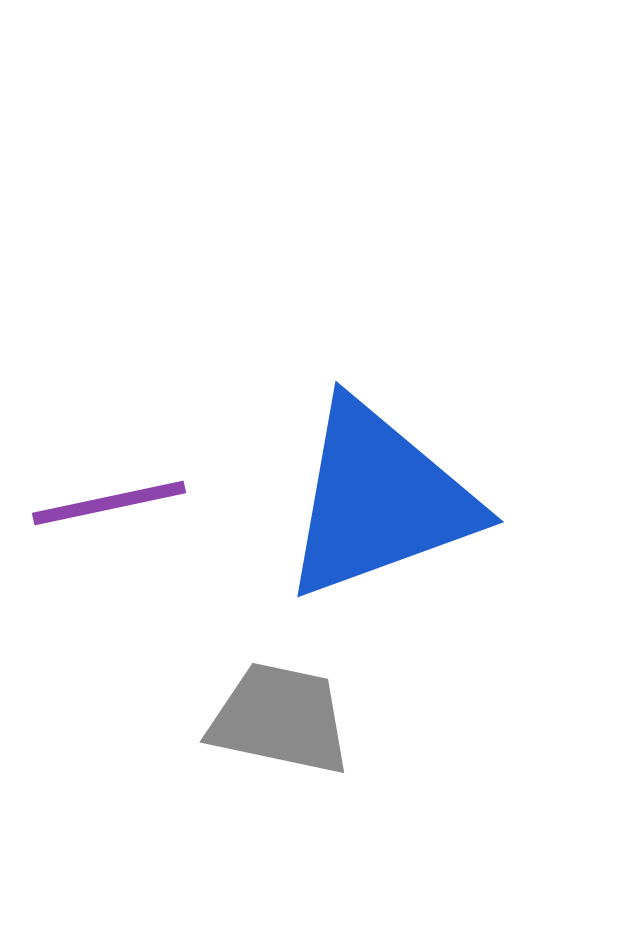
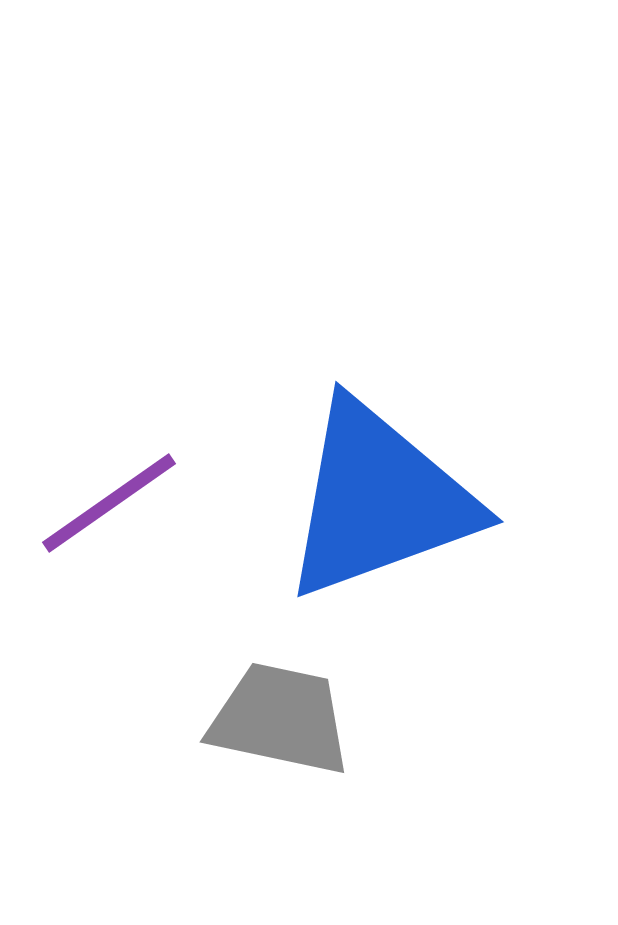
purple line: rotated 23 degrees counterclockwise
